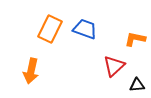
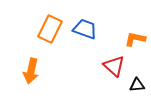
red triangle: rotated 35 degrees counterclockwise
